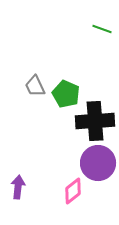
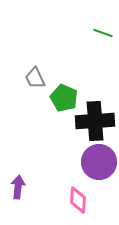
green line: moved 1 px right, 4 px down
gray trapezoid: moved 8 px up
green pentagon: moved 2 px left, 4 px down
purple circle: moved 1 px right, 1 px up
pink diamond: moved 5 px right, 9 px down; rotated 48 degrees counterclockwise
